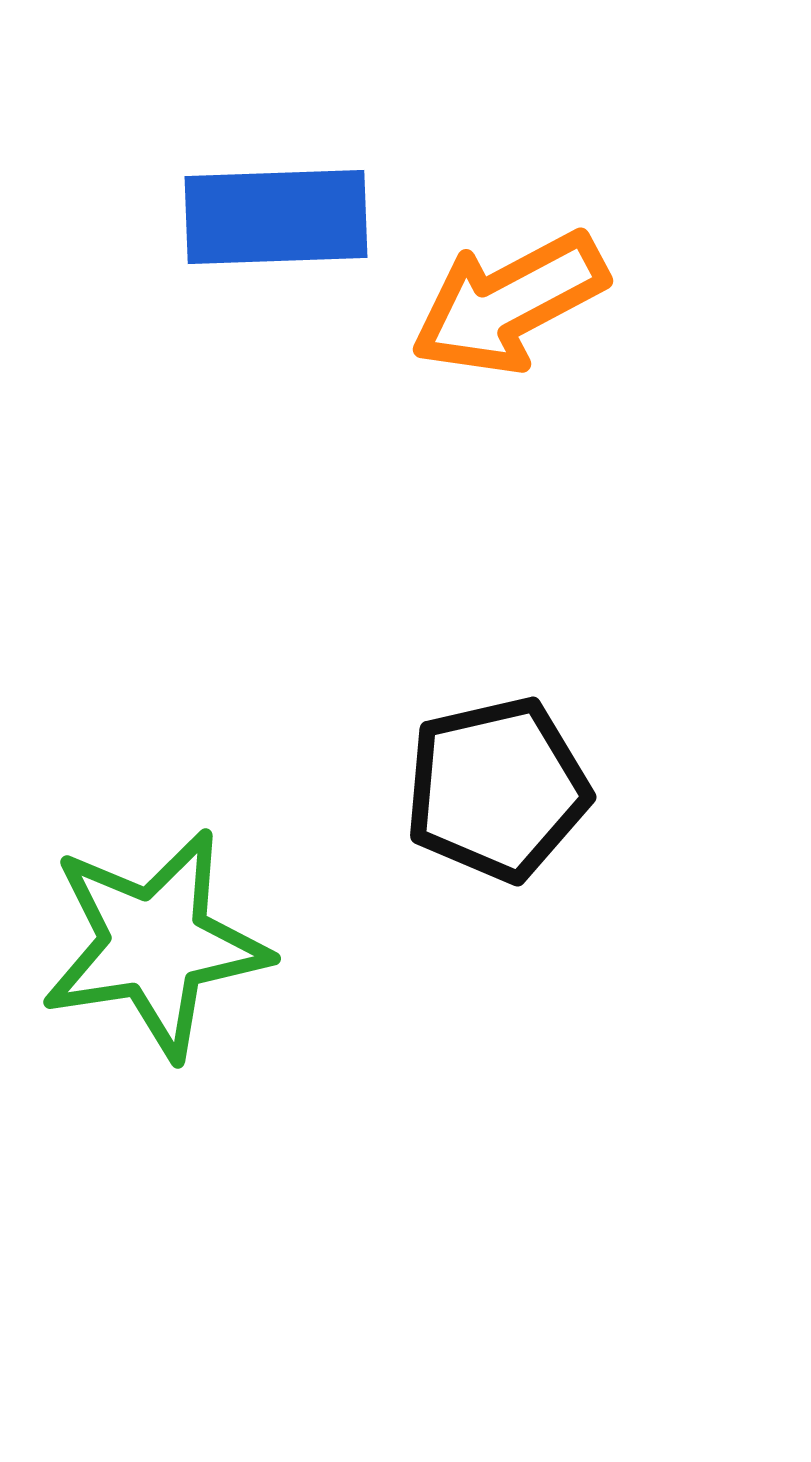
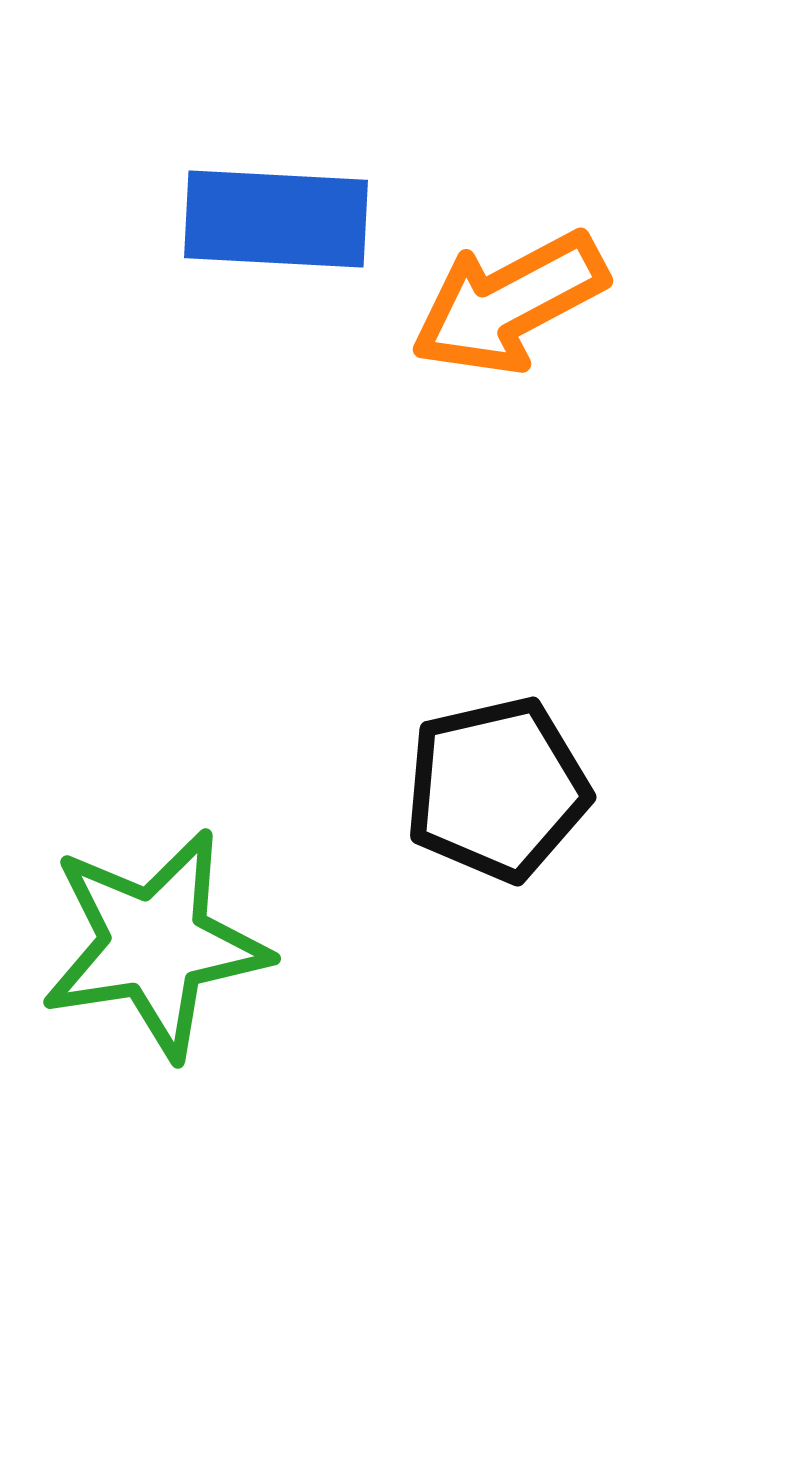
blue rectangle: moved 2 px down; rotated 5 degrees clockwise
